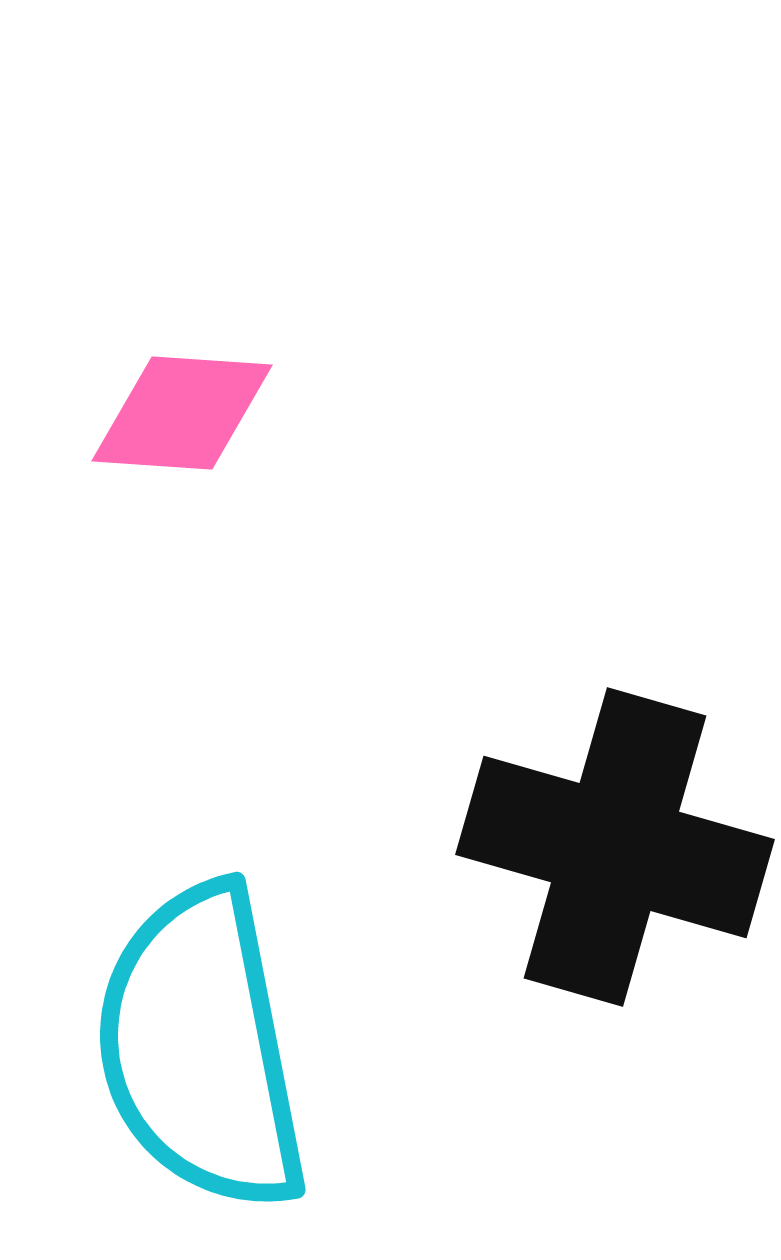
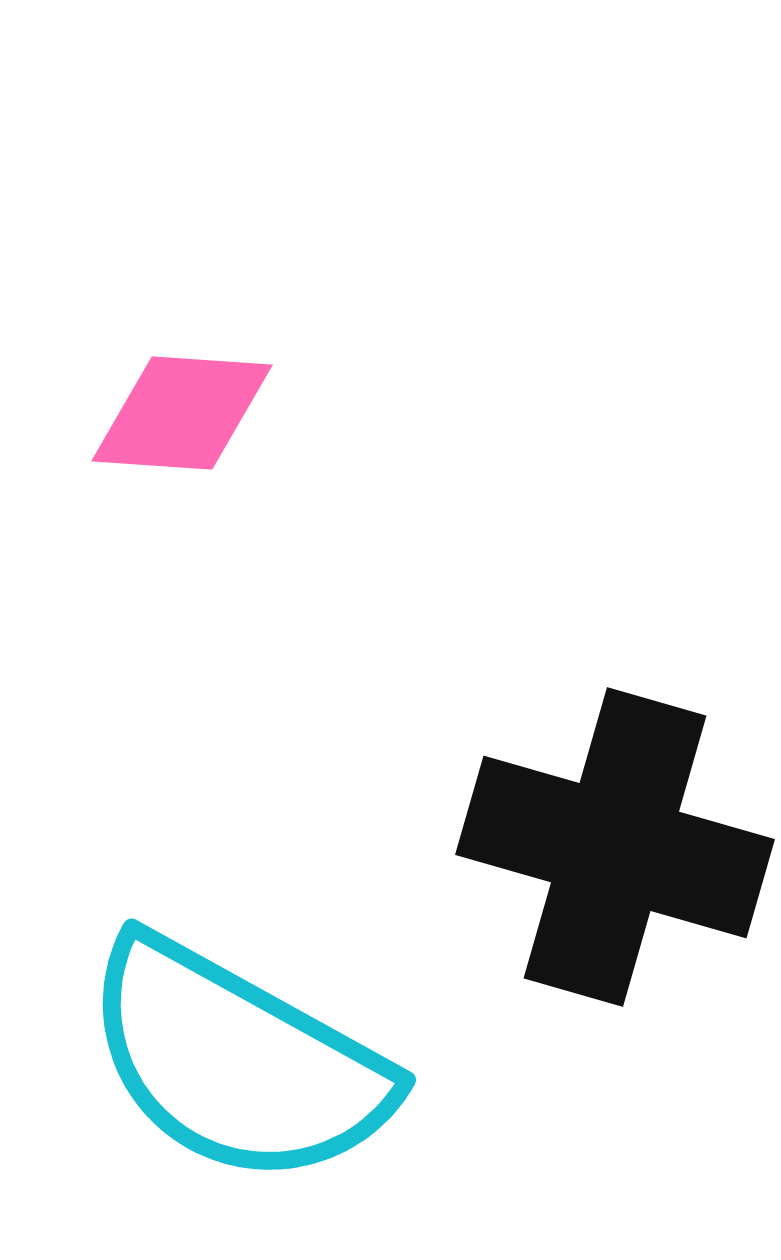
cyan semicircle: moved 36 px right, 14 px down; rotated 50 degrees counterclockwise
